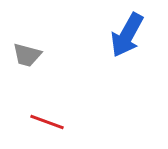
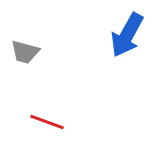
gray trapezoid: moved 2 px left, 3 px up
